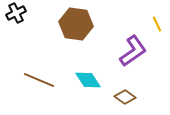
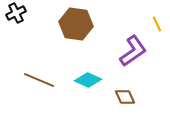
cyan diamond: rotated 32 degrees counterclockwise
brown diamond: rotated 30 degrees clockwise
